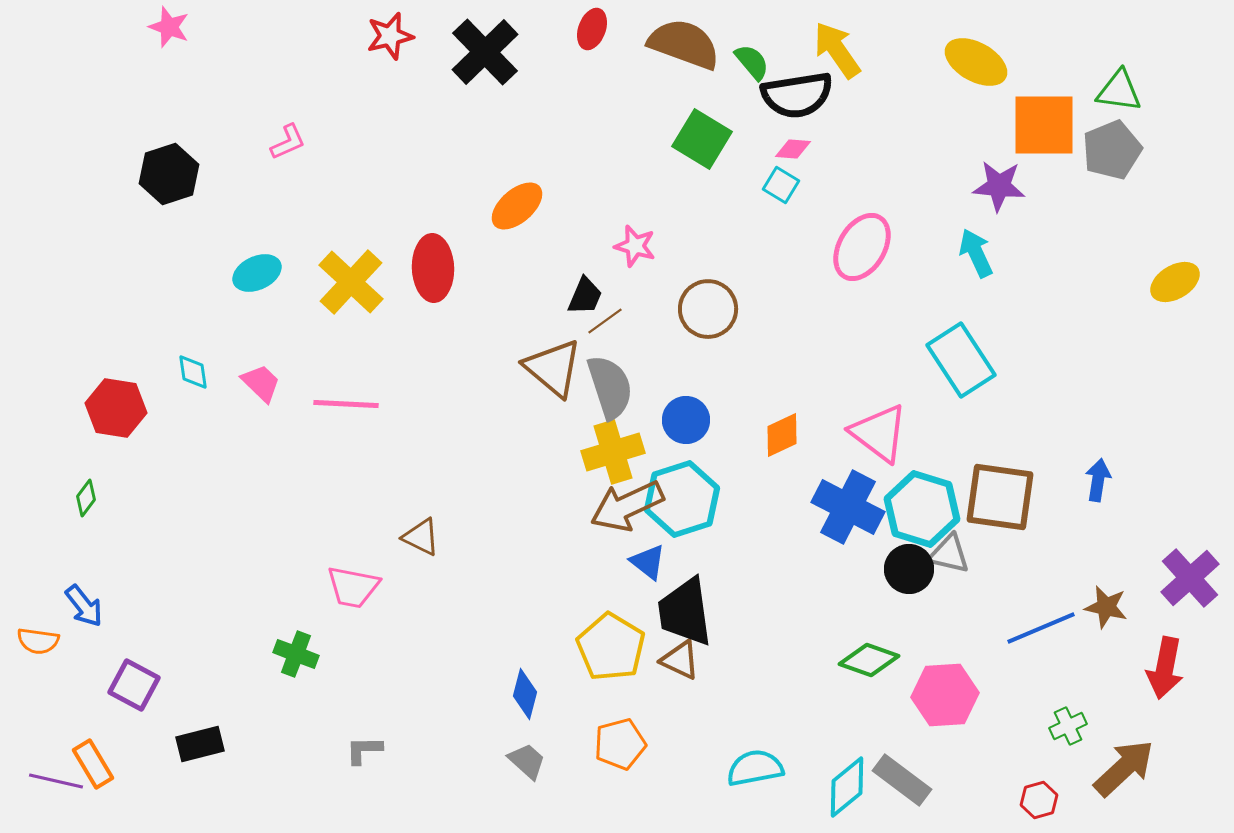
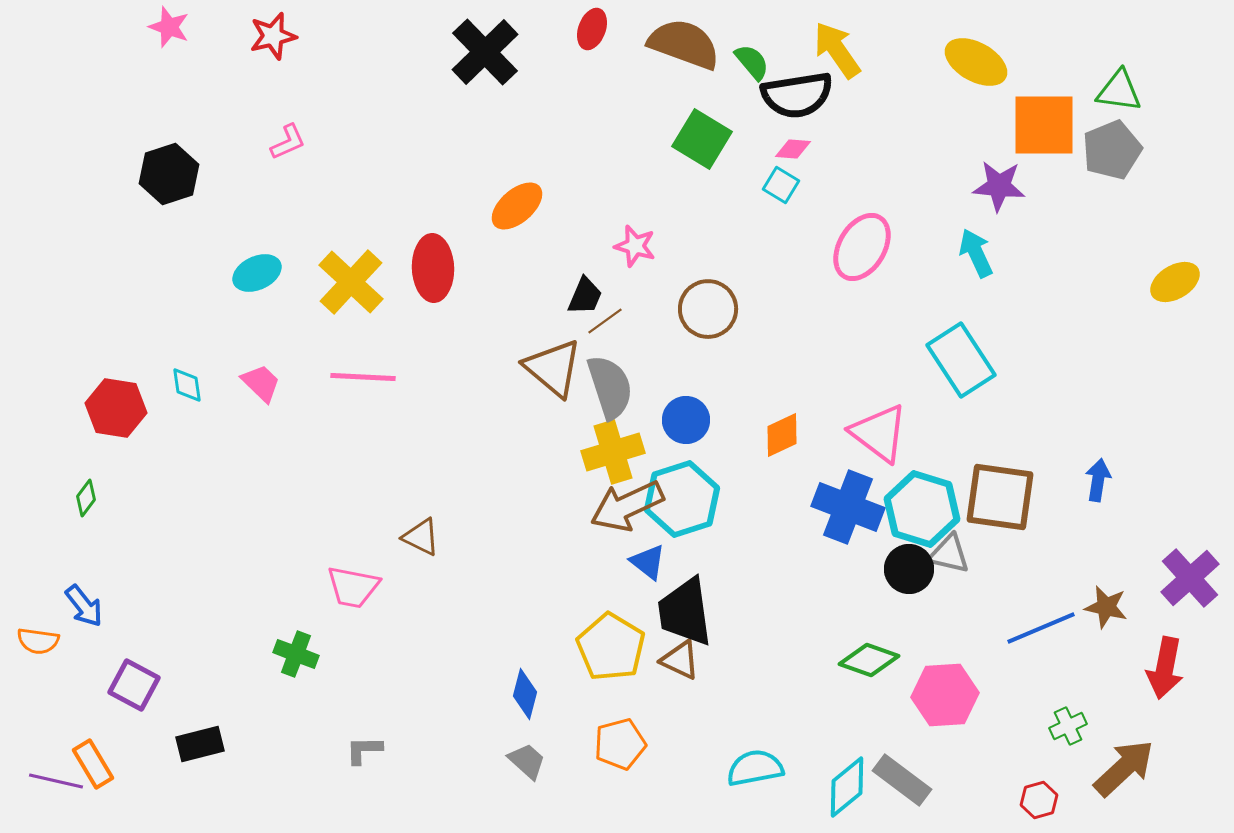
red star at (390, 36): moved 117 px left
cyan diamond at (193, 372): moved 6 px left, 13 px down
pink line at (346, 404): moved 17 px right, 27 px up
blue cross at (848, 507): rotated 6 degrees counterclockwise
